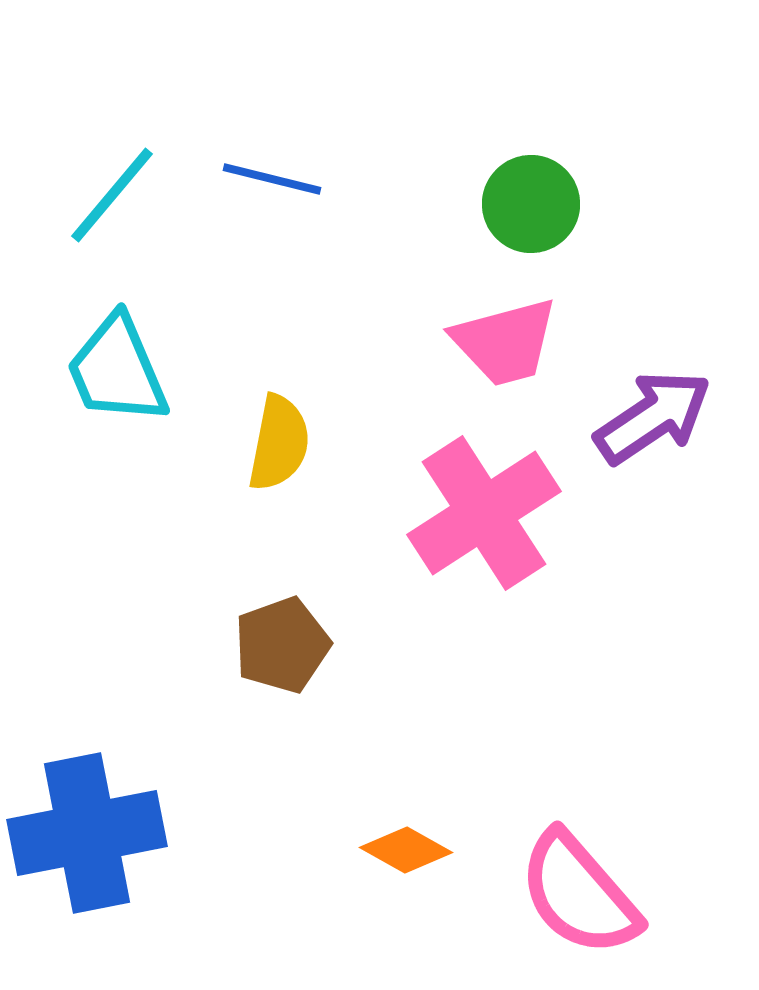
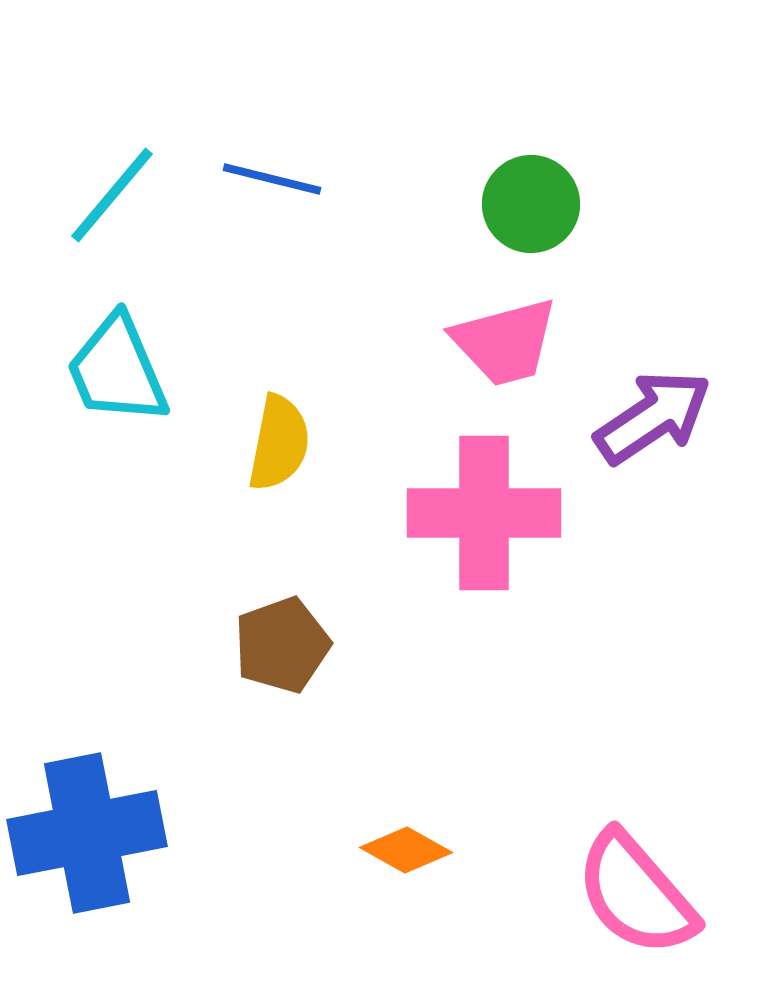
pink cross: rotated 33 degrees clockwise
pink semicircle: moved 57 px right
